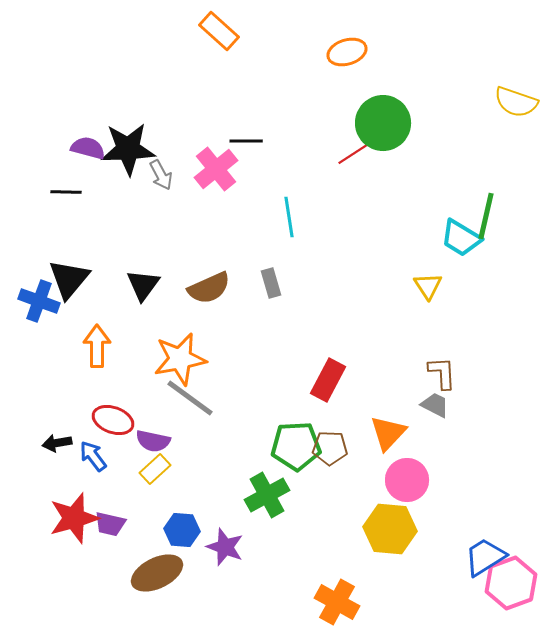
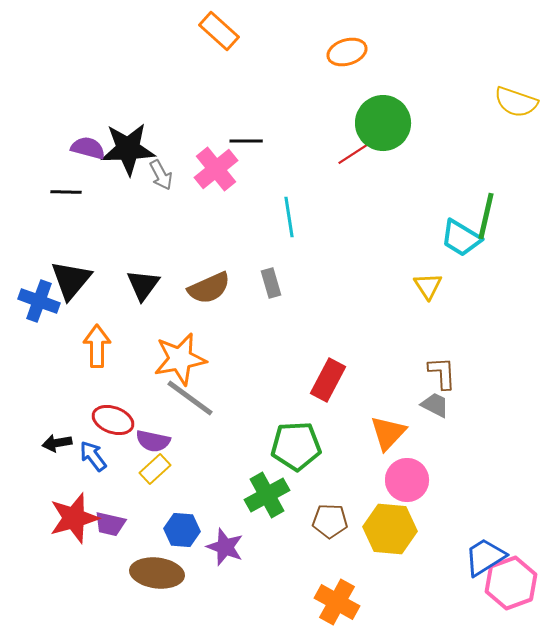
black triangle at (69, 279): moved 2 px right, 1 px down
brown pentagon at (330, 448): moved 73 px down
brown ellipse at (157, 573): rotated 33 degrees clockwise
